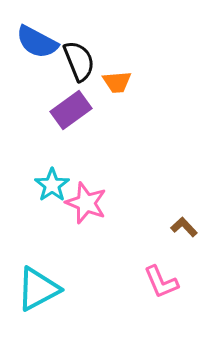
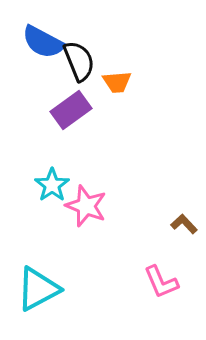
blue semicircle: moved 6 px right
pink star: moved 3 px down
brown L-shape: moved 3 px up
